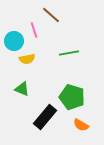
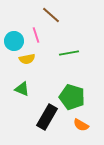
pink line: moved 2 px right, 5 px down
black rectangle: moved 2 px right; rotated 10 degrees counterclockwise
